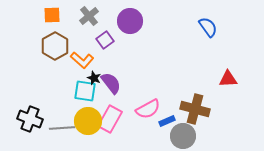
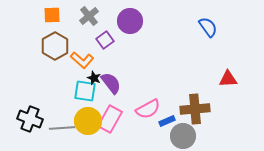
brown cross: rotated 20 degrees counterclockwise
